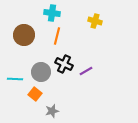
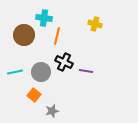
cyan cross: moved 8 px left, 5 px down
yellow cross: moved 3 px down
black cross: moved 2 px up
purple line: rotated 40 degrees clockwise
cyan line: moved 7 px up; rotated 14 degrees counterclockwise
orange square: moved 1 px left, 1 px down
